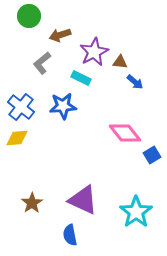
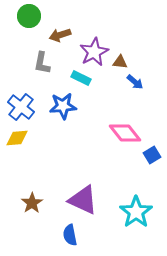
gray L-shape: rotated 40 degrees counterclockwise
